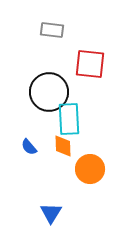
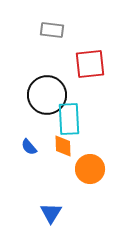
red square: rotated 12 degrees counterclockwise
black circle: moved 2 px left, 3 px down
